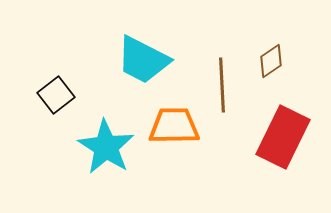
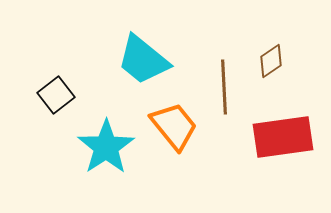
cyan trapezoid: rotated 12 degrees clockwise
brown line: moved 2 px right, 2 px down
orange trapezoid: rotated 52 degrees clockwise
red rectangle: rotated 56 degrees clockwise
cyan star: rotated 6 degrees clockwise
